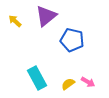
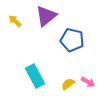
cyan rectangle: moved 2 px left, 2 px up
